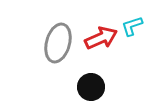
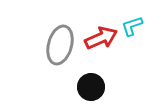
gray ellipse: moved 2 px right, 2 px down
